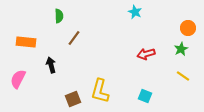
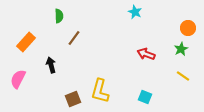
orange rectangle: rotated 54 degrees counterclockwise
red arrow: rotated 36 degrees clockwise
cyan square: moved 1 px down
